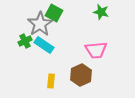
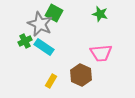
green star: moved 1 px left, 2 px down
gray star: rotated 15 degrees counterclockwise
cyan rectangle: moved 2 px down
pink trapezoid: moved 5 px right, 3 px down
brown hexagon: rotated 10 degrees counterclockwise
yellow rectangle: rotated 24 degrees clockwise
